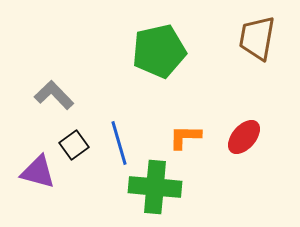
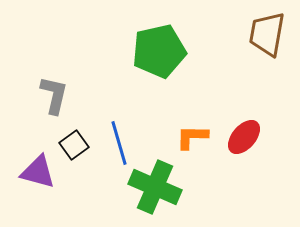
brown trapezoid: moved 10 px right, 4 px up
gray L-shape: rotated 57 degrees clockwise
orange L-shape: moved 7 px right
green cross: rotated 18 degrees clockwise
